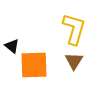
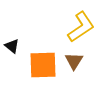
yellow L-shape: moved 7 px right, 2 px up; rotated 40 degrees clockwise
orange square: moved 9 px right
